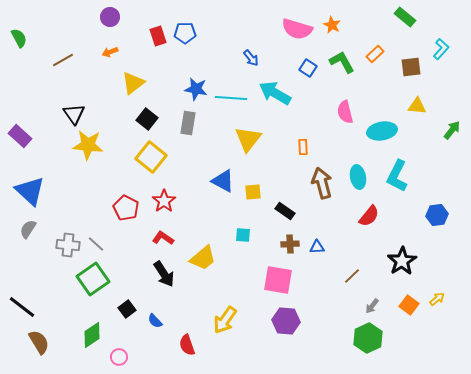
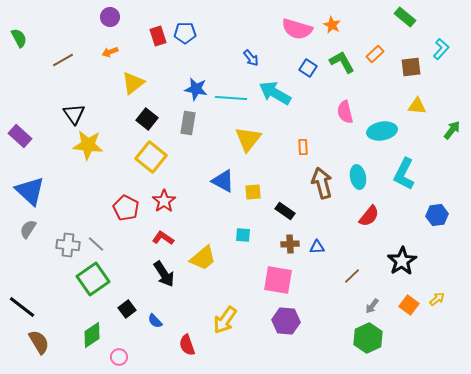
cyan L-shape at (397, 176): moved 7 px right, 2 px up
